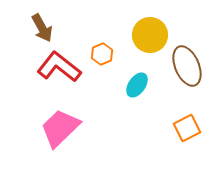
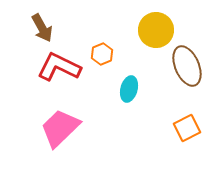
yellow circle: moved 6 px right, 5 px up
red L-shape: rotated 12 degrees counterclockwise
cyan ellipse: moved 8 px left, 4 px down; rotated 20 degrees counterclockwise
